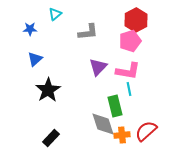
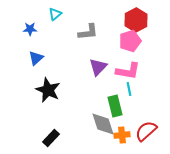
blue triangle: moved 1 px right, 1 px up
black star: rotated 15 degrees counterclockwise
